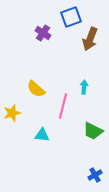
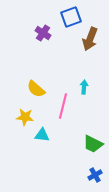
yellow star: moved 13 px right, 4 px down; rotated 24 degrees clockwise
green trapezoid: moved 13 px down
